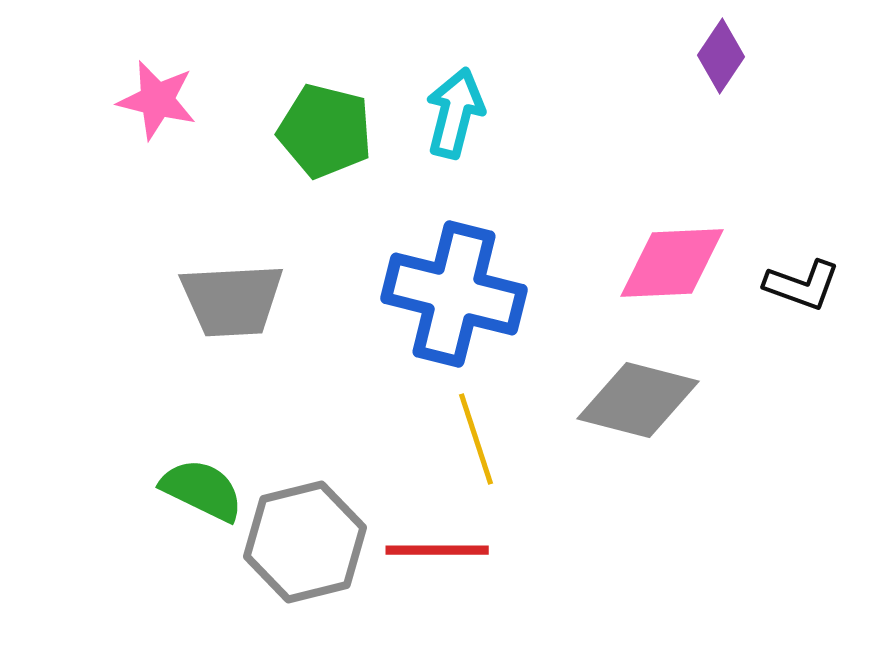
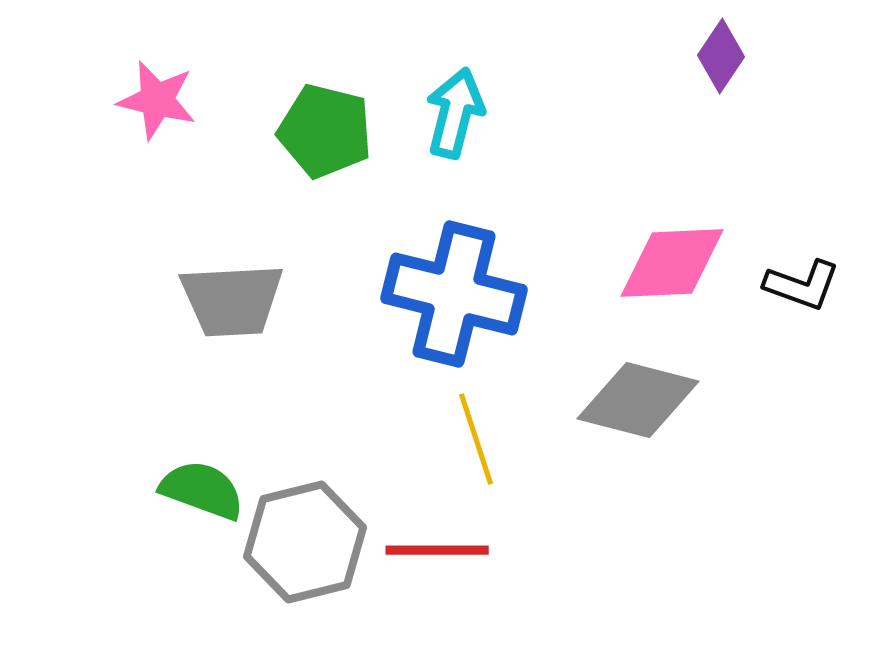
green semicircle: rotated 6 degrees counterclockwise
